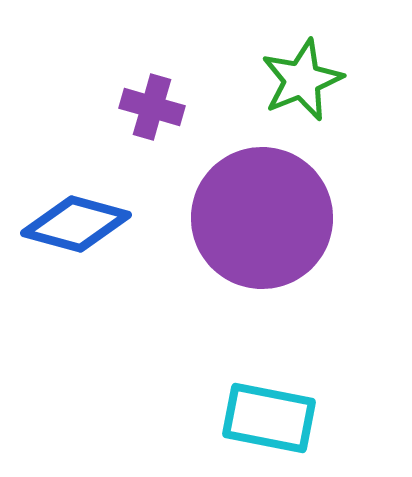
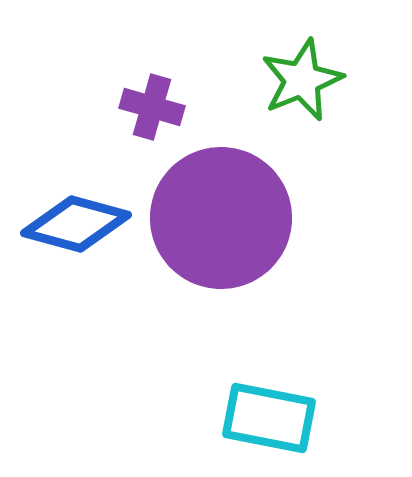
purple circle: moved 41 px left
